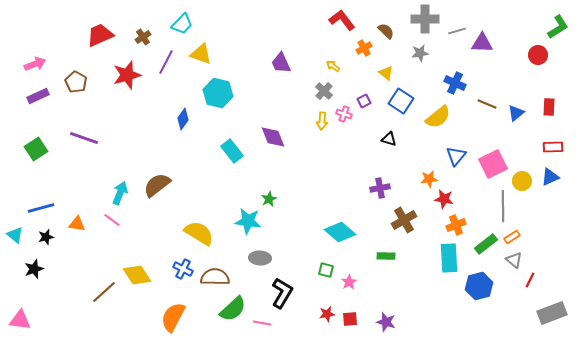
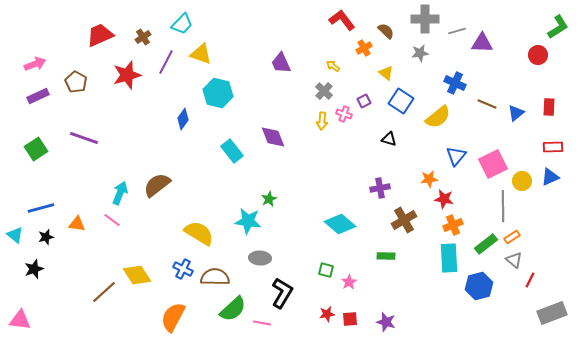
orange cross at (456, 225): moved 3 px left
cyan diamond at (340, 232): moved 8 px up
